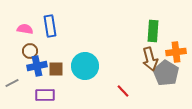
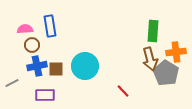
pink semicircle: rotated 14 degrees counterclockwise
brown circle: moved 2 px right, 6 px up
